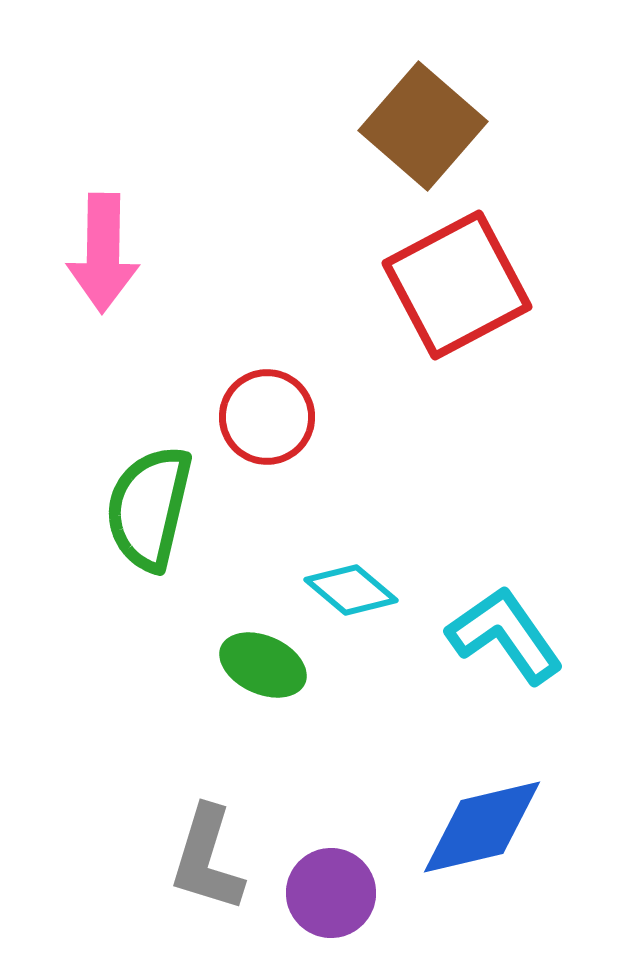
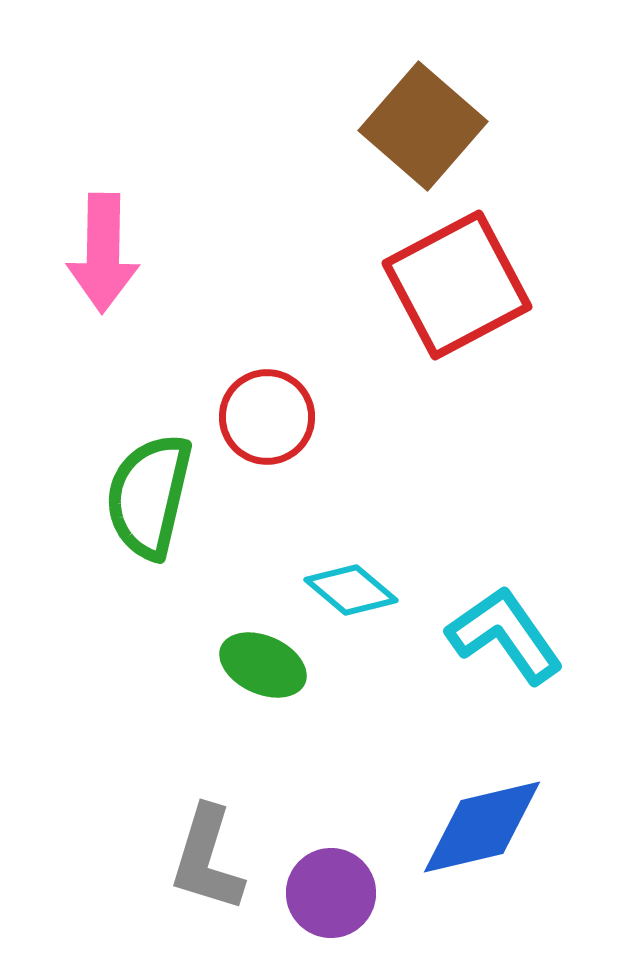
green semicircle: moved 12 px up
